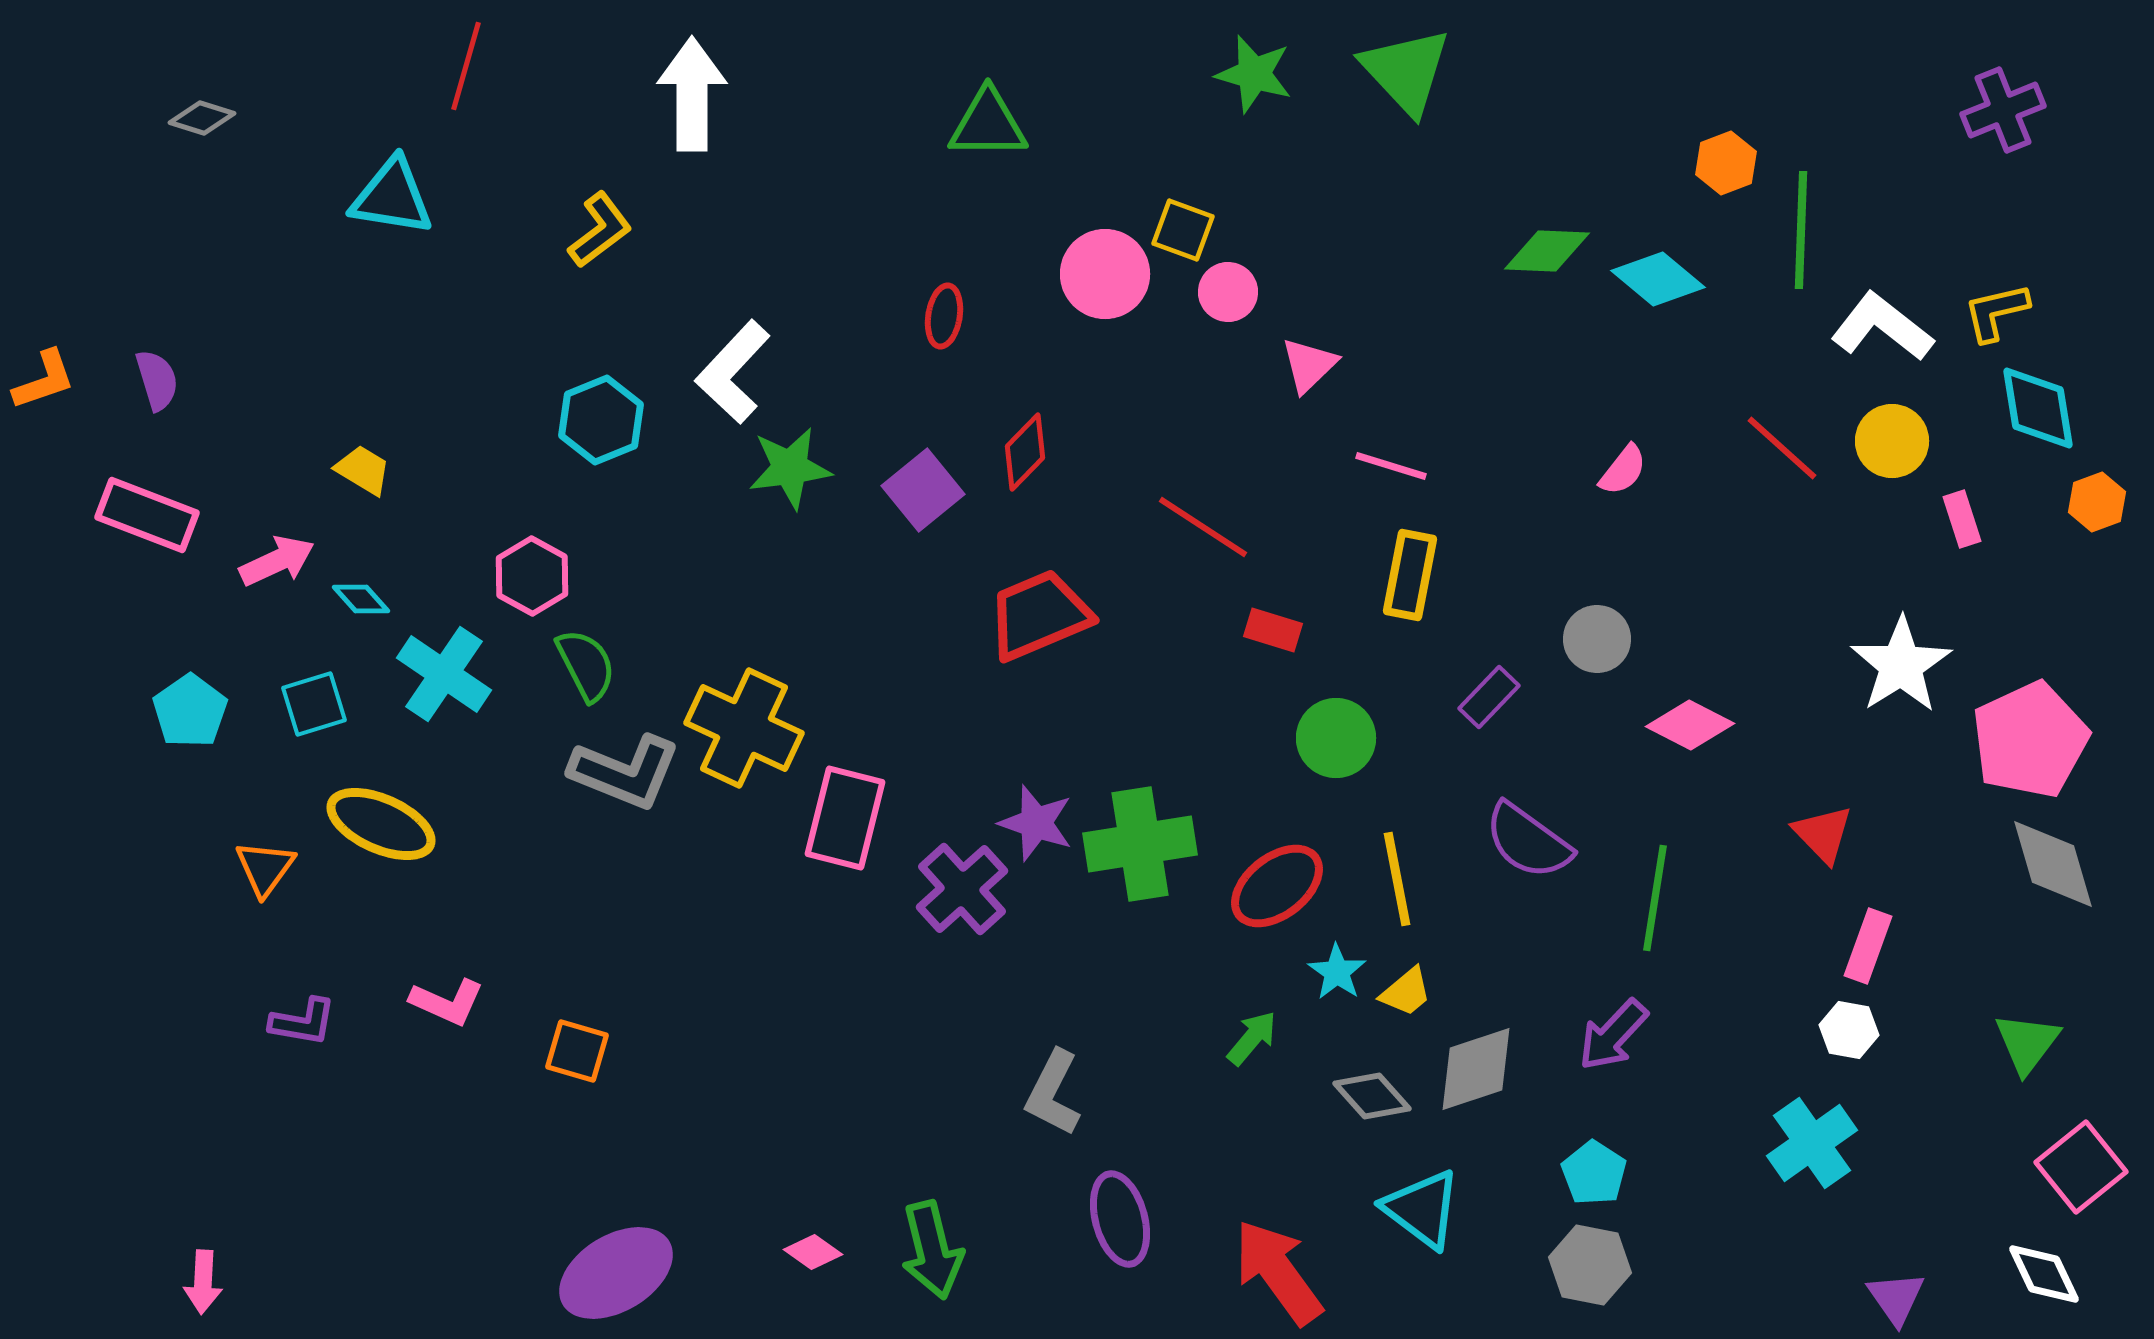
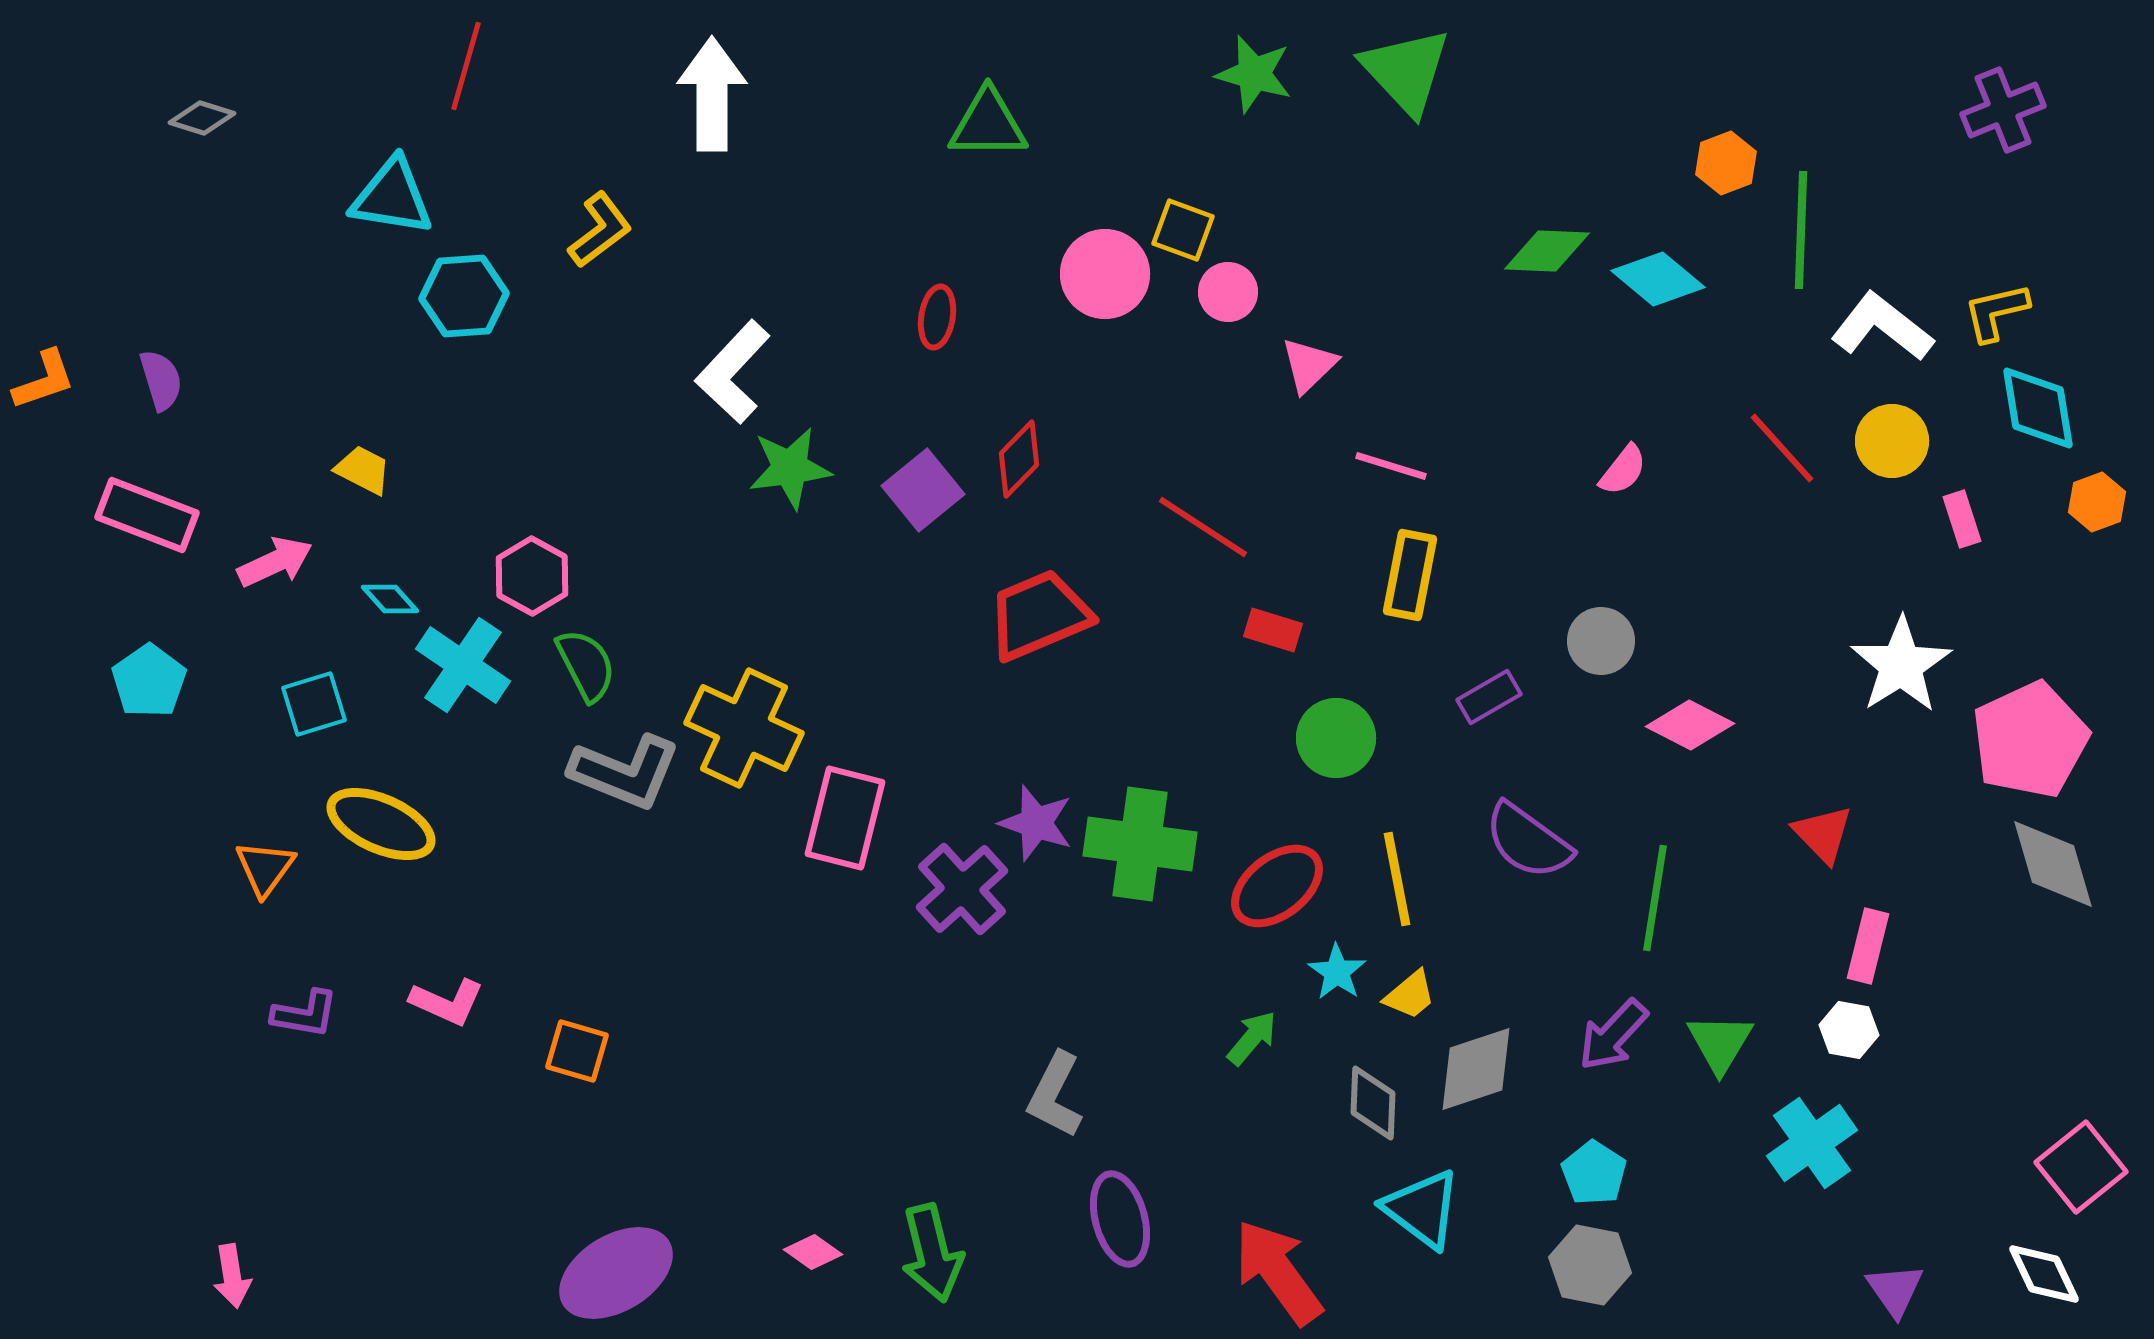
white arrow at (692, 94): moved 20 px right
red ellipse at (944, 316): moved 7 px left, 1 px down
purple semicircle at (157, 380): moved 4 px right
cyan hexagon at (601, 420): moved 137 px left, 124 px up; rotated 18 degrees clockwise
red line at (1782, 448): rotated 6 degrees clockwise
red diamond at (1025, 452): moved 6 px left, 7 px down
yellow trapezoid at (363, 470): rotated 4 degrees counterclockwise
pink arrow at (277, 561): moved 2 px left, 1 px down
cyan diamond at (361, 599): moved 29 px right
gray circle at (1597, 639): moved 4 px right, 2 px down
cyan cross at (444, 674): moved 19 px right, 9 px up
purple rectangle at (1489, 697): rotated 16 degrees clockwise
cyan pentagon at (190, 711): moved 41 px left, 30 px up
green cross at (1140, 844): rotated 17 degrees clockwise
pink rectangle at (1868, 946): rotated 6 degrees counterclockwise
yellow trapezoid at (1406, 992): moved 4 px right, 3 px down
purple L-shape at (303, 1022): moved 2 px right, 8 px up
green triangle at (2027, 1043): moved 307 px left; rotated 6 degrees counterclockwise
gray L-shape at (1053, 1093): moved 2 px right, 2 px down
gray diamond at (1372, 1096): moved 1 px right, 7 px down; rotated 44 degrees clockwise
green arrow at (932, 1250): moved 3 px down
pink arrow at (203, 1282): moved 29 px right, 6 px up; rotated 12 degrees counterclockwise
purple triangle at (1896, 1298): moved 1 px left, 8 px up
